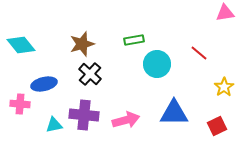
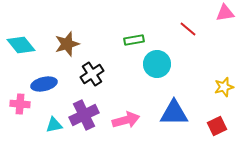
brown star: moved 15 px left
red line: moved 11 px left, 24 px up
black cross: moved 2 px right; rotated 15 degrees clockwise
yellow star: rotated 18 degrees clockwise
purple cross: rotated 32 degrees counterclockwise
